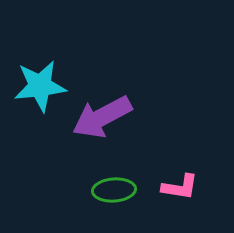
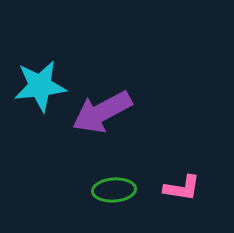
purple arrow: moved 5 px up
pink L-shape: moved 2 px right, 1 px down
